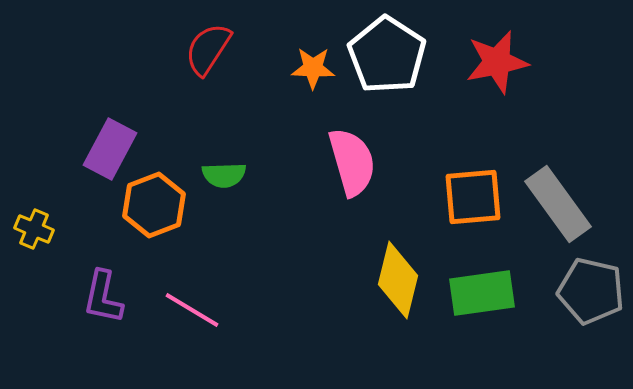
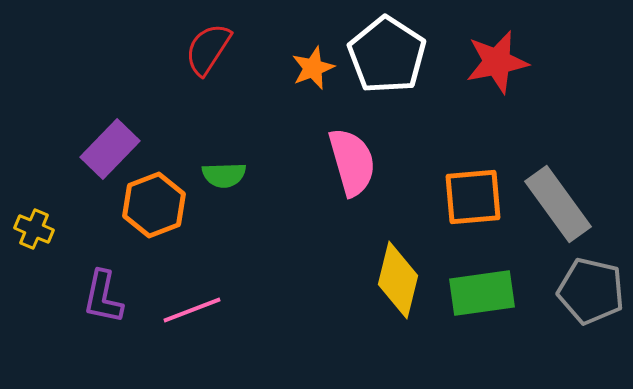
orange star: rotated 24 degrees counterclockwise
purple rectangle: rotated 16 degrees clockwise
pink line: rotated 52 degrees counterclockwise
